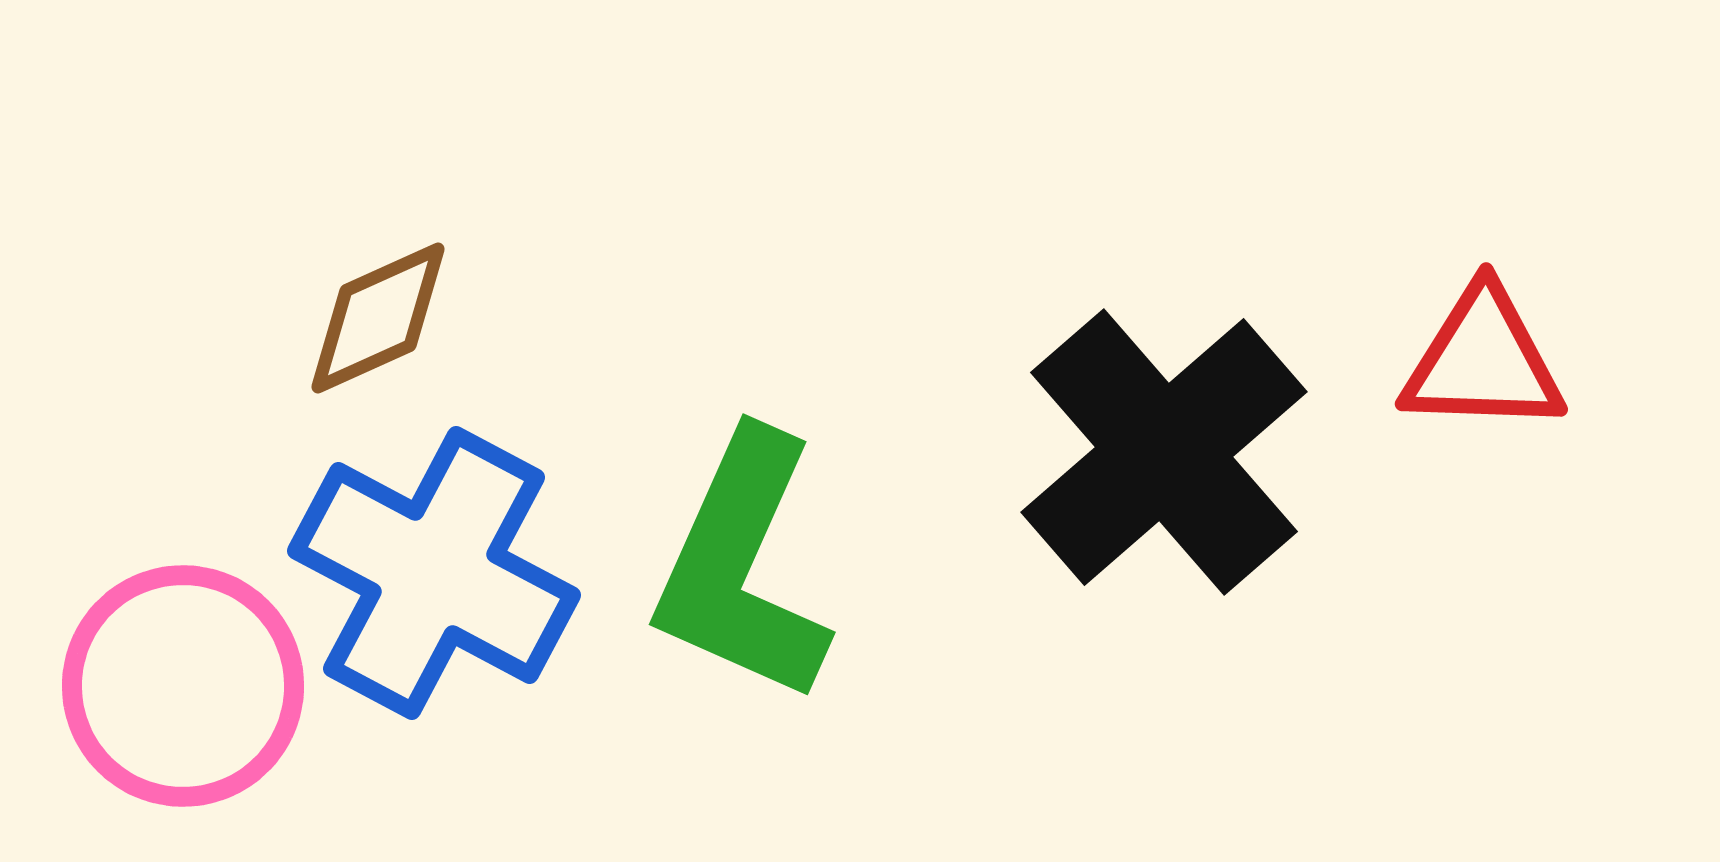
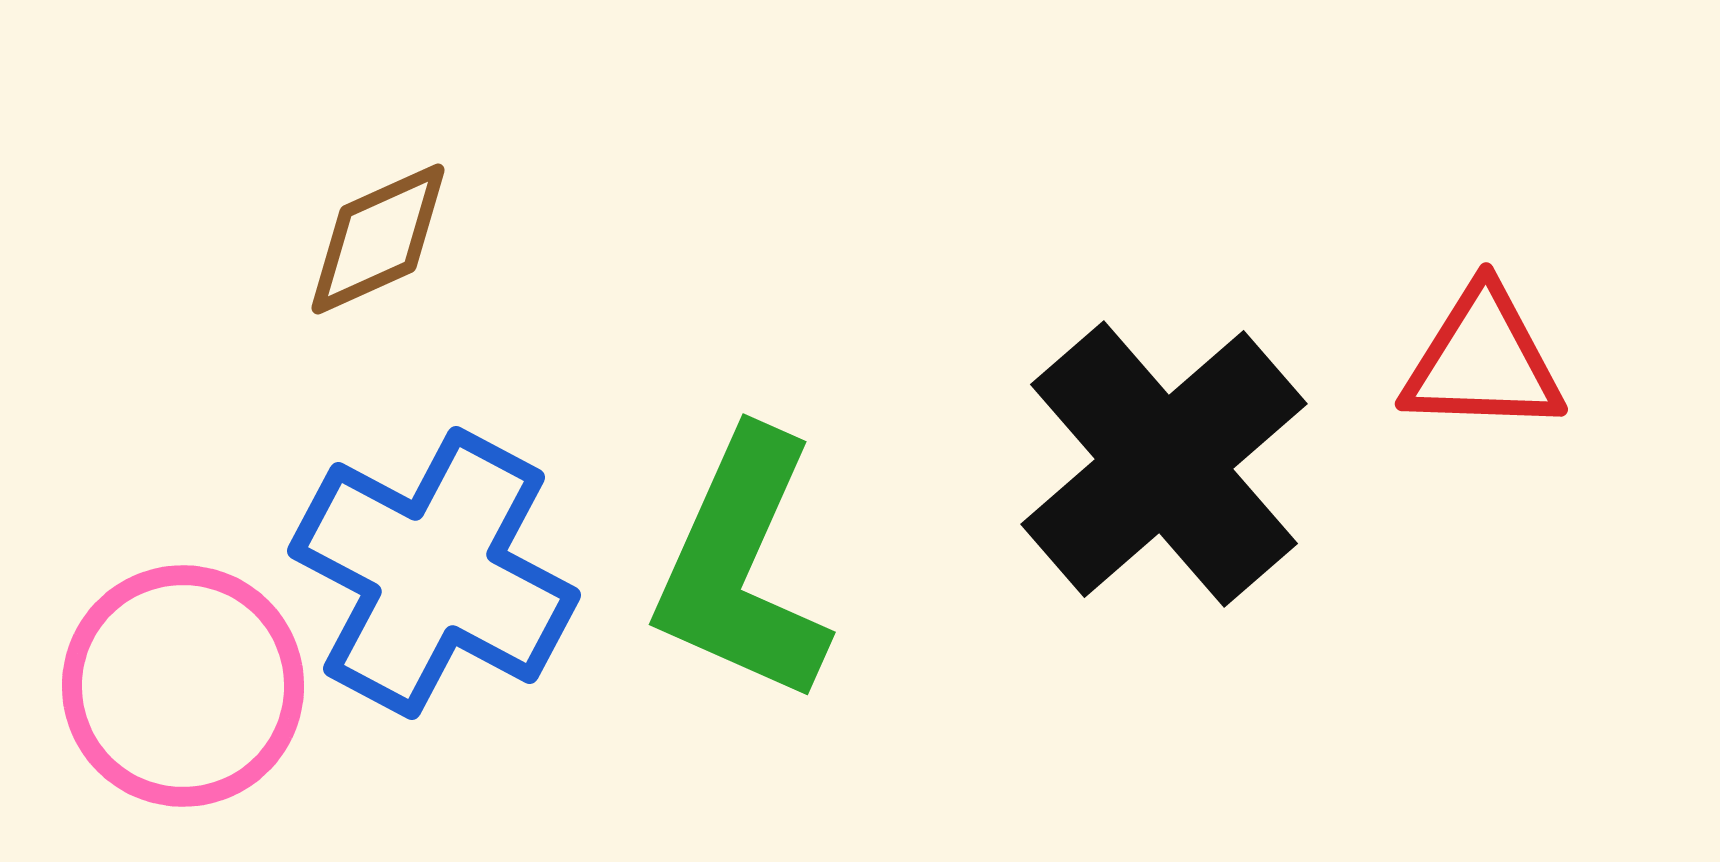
brown diamond: moved 79 px up
black cross: moved 12 px down
